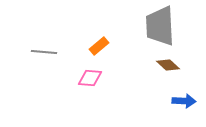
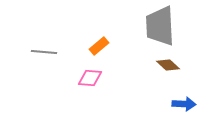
blue arrow: moved 3 px down
